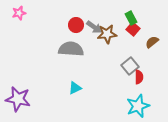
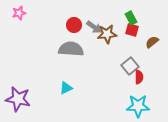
red circle: moved 2 px left
red square: moved 1 px left, 1 px down; rotated 24 degrees counterclockwise
cyan triangle: moved 9 px left
cyan star: rotated 20 degrees clockwise
